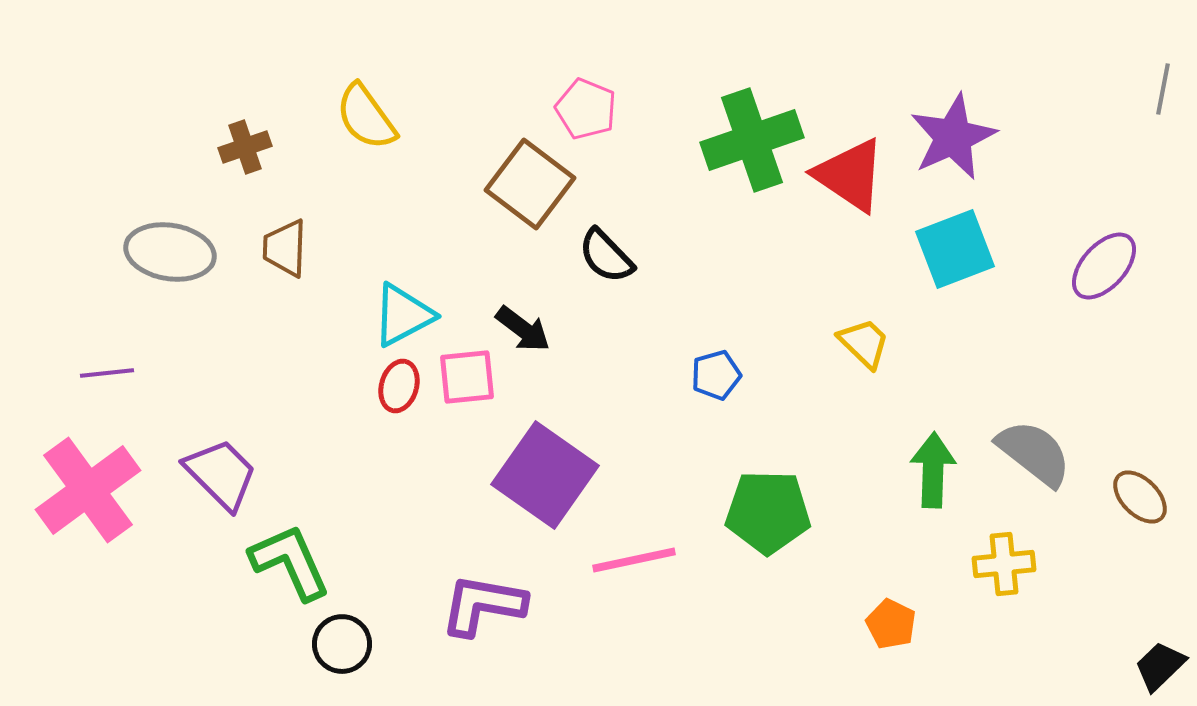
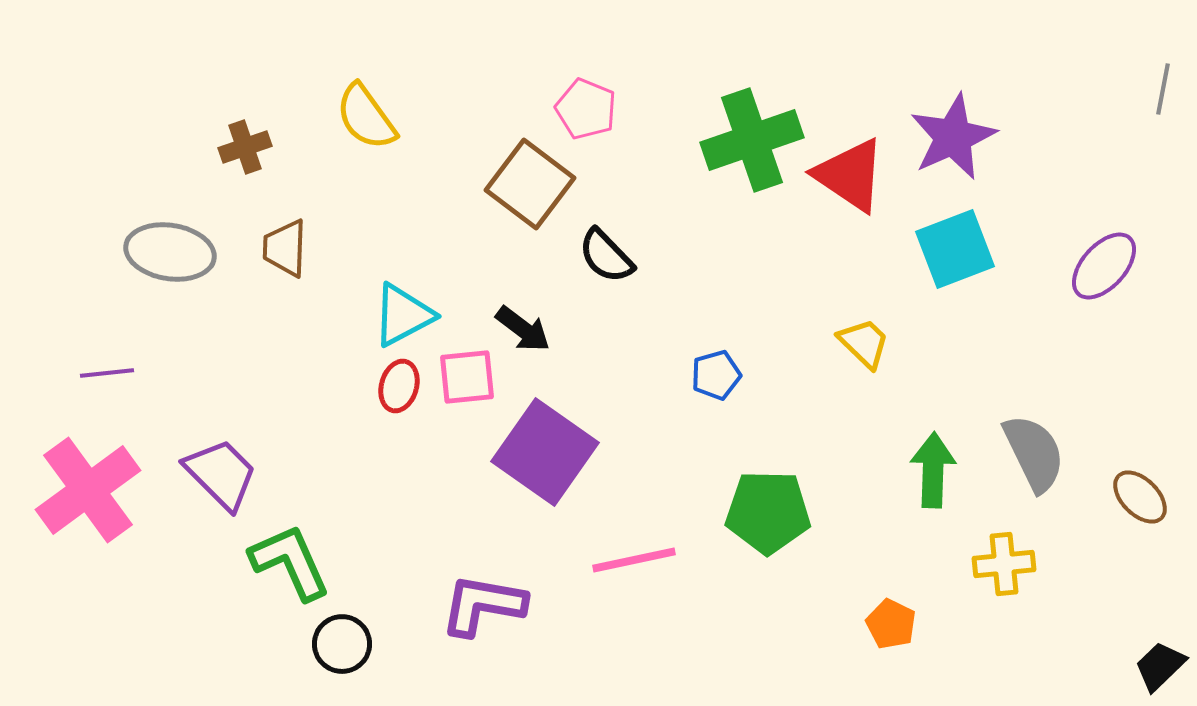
gray semicircle: rotated 26 degrees clockwise
purple square: moved 23 px up
